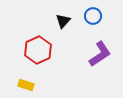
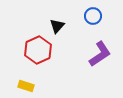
black triangle: moved 6 px left, 5 px down
yellow rectangle: moved 1 px down
